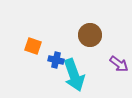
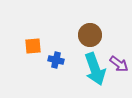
orange square: rotated 24 degrees counterclockwise
cyan arrow: moved 21 px right, 6 px up
